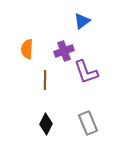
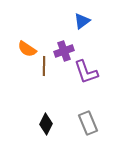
orange semicircle: rotated 60 degrees counterclockwise
brown line: moved 1 px left, 14 px up
